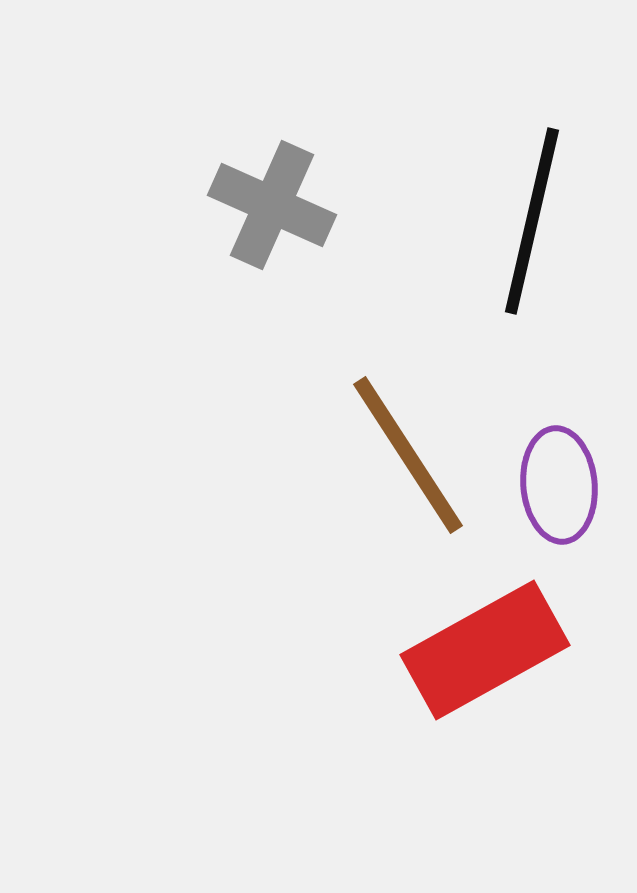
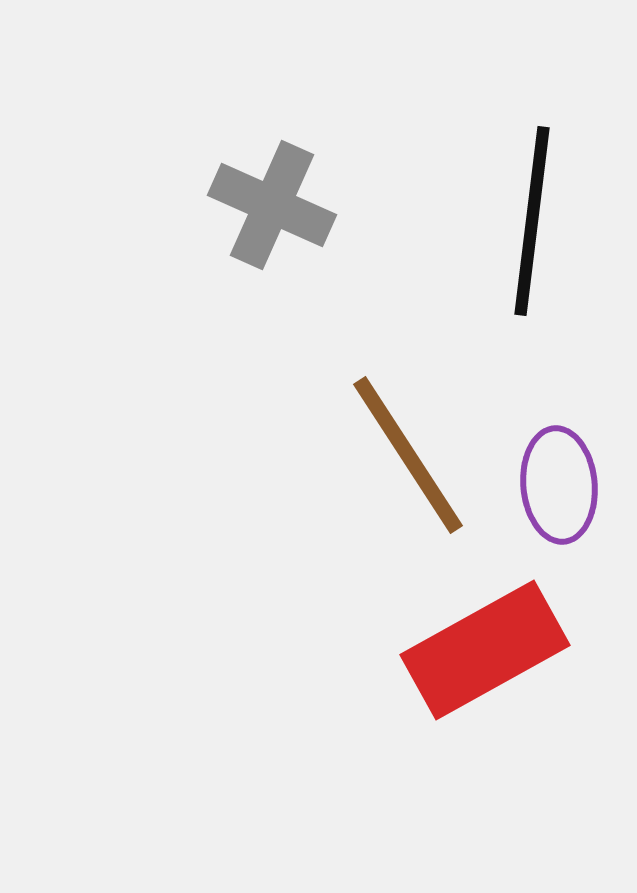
black line: rotated 6 degrees counterclockwise
